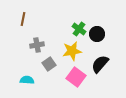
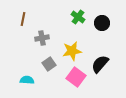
green cross: moved 1 px left, 12 px up
black circle: moved 5 px right, 11 px up
gray cross: moved 5 px right, 7 px up
